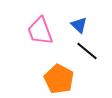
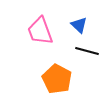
black line: rotated 25 degrees counterclockwise
orange pentagon: moved 2 px left
